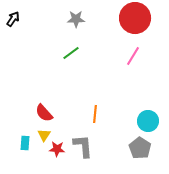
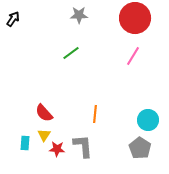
gray star: moved 3 px right, 4 px up
cyan circle: moved 1 px up
